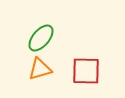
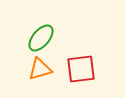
red square: moved 5 px left, 2 px up; rotated 8 degrees counterclockwise
